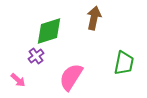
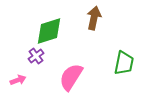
pink arrow: rotated 63 degrees counterclockwise
